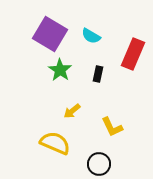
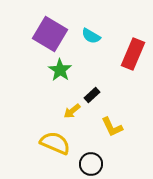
black rectangle: moved 6 px left, 21 px down; rotated 35 degrees clockwise
black circle: moved 8 px left
